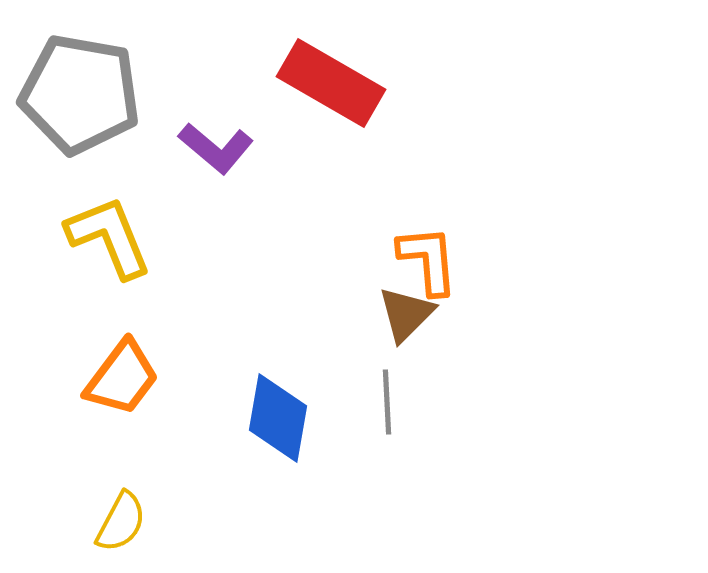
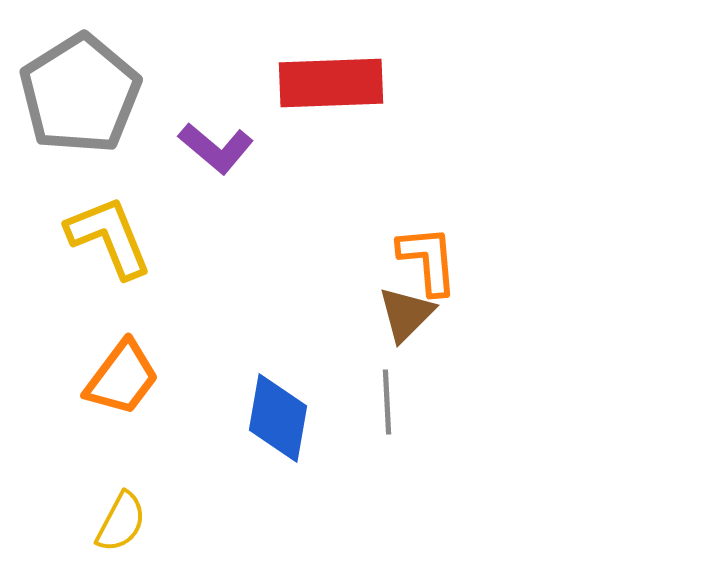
red rectangle: rotated 32 degrees counterclockwise
gray pentagon: rotated 30 degrees clockwise
